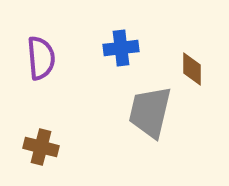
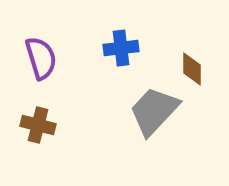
purple semicircle: rotated 12 degrees counterclockwise
gray trapezoid: moved 4 px right, 1 px up; rotated 30 degrees clockwise
brown cross: moved 3 px left, 22 px up
